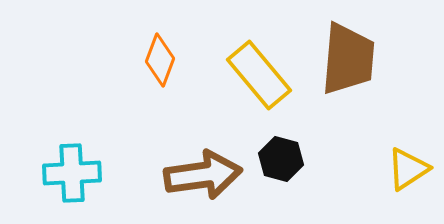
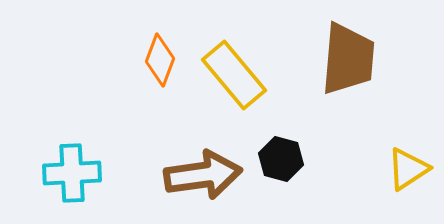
yellow rectangle: moved 25 px left
